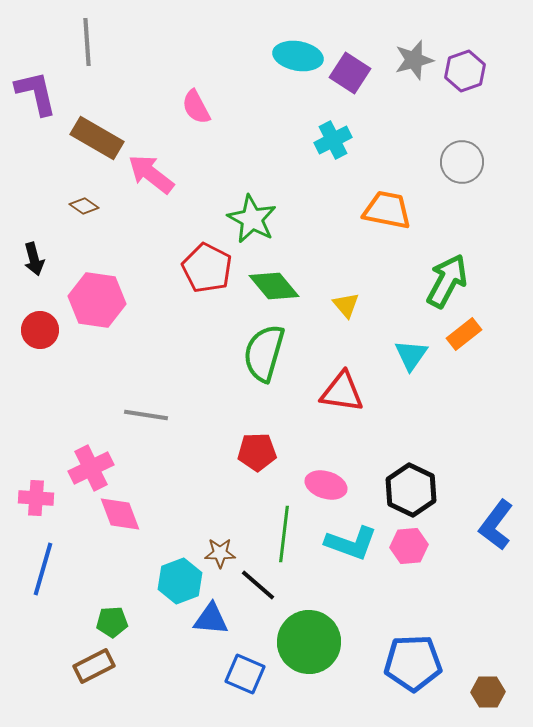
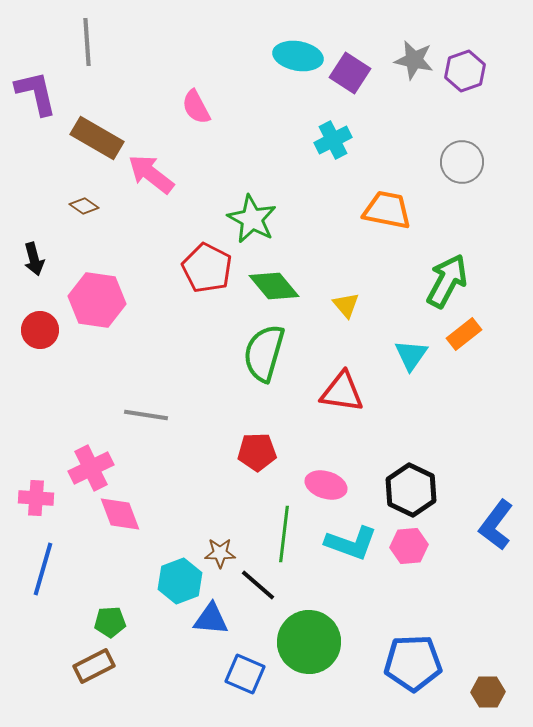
gray star at (414, 60): rotated 27 degrees clockwise
green pentagon at (112, 622): moved 2 px left
